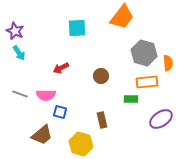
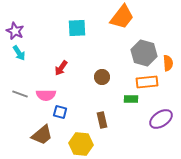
red arrow: rotated 28 degrees counterclockwise
brown circle: moved 1 px right, 1 px down
yellow hexagon: rotated 10 degrees counterclockwise
